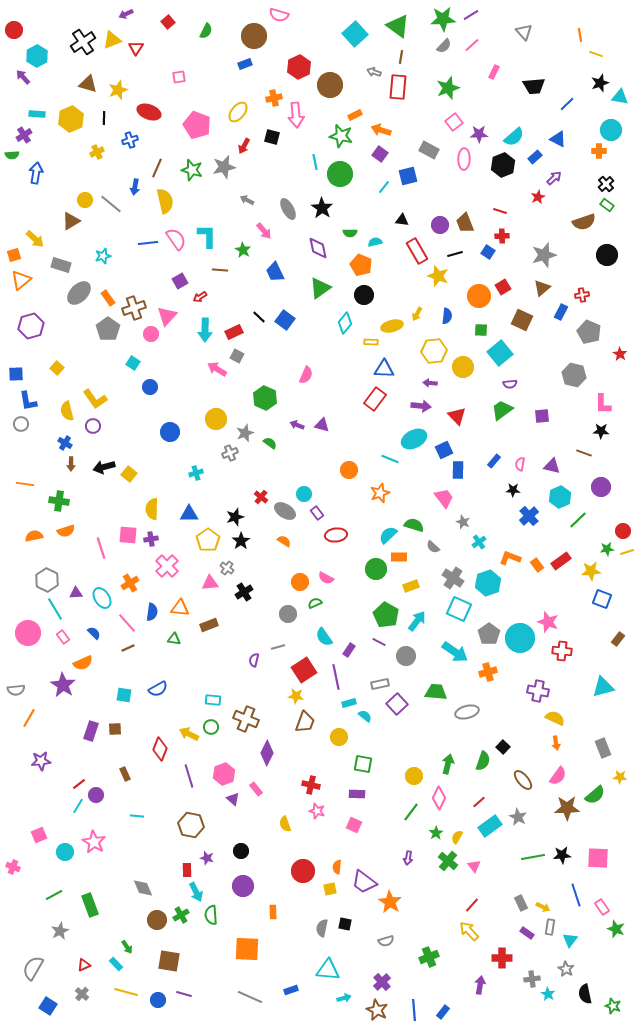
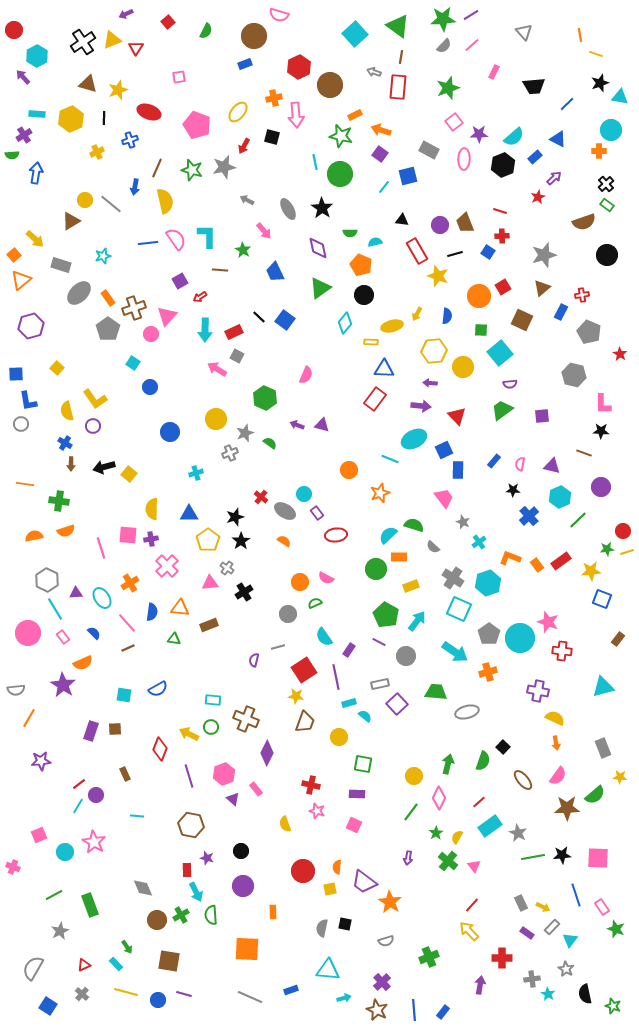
orange square at (14, 255): rotated 24 degrees counterclockwise
gray star at (518, 817): moved 16 px down
gray rectangle at (550, 927): moved 2 px right; rotated 35 degrees clockwise
